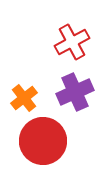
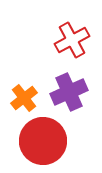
red cross: moved 2 px up
purple cross: moved 6 px left
